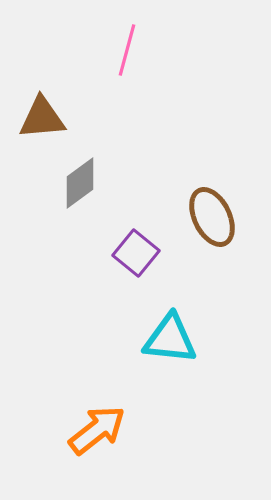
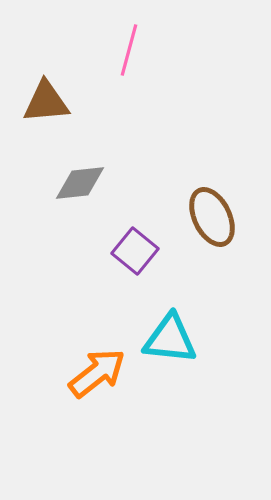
pink line: moved 2 px right
brown triangle: moved 4 px right, 16 px up
gray diamond: rotated 30 degrees clockwise
purple square: moved 1 px left, 2 px up
orange arrow: moved 57 px up
